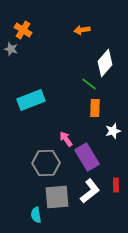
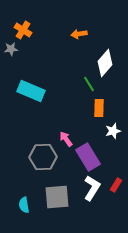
orange arrow: moved 3 px left, 4 px down
gray star: rotated 24 degrees counterclockwise
green line: rotated 21 degrees clockwise
cyan rectangle: moved 9 px up; rotated 44 degrees clockwise
orange rectangle: moved 4 px right
purple rectangle: moved 1 px right
gray hexagon: moved 3 px left, 6 px up
red rectangle: rotated 32 degrees clockwise
white L-shape: moved 2 px right, 3 px up; rotated 20 degrees counterclockwise
cyan semicircle: moved 12 px left, 10 px up
